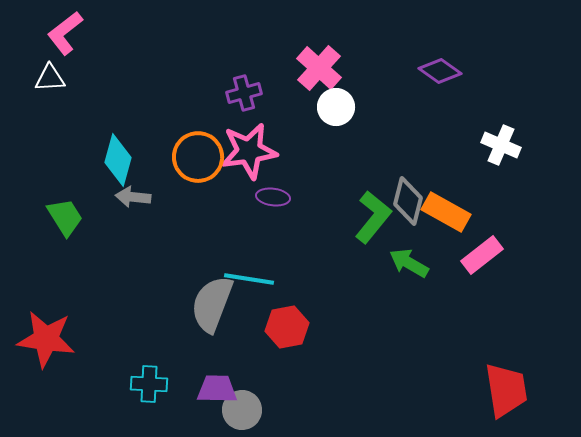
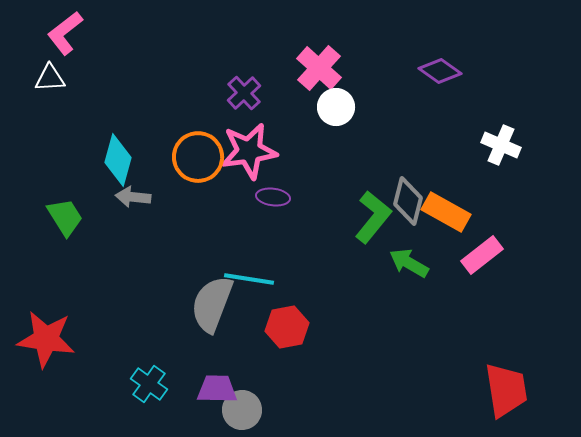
purple cross: rotated 28 degrees counterclockwise
cyan cross: rotated 33 degrees clockwise
